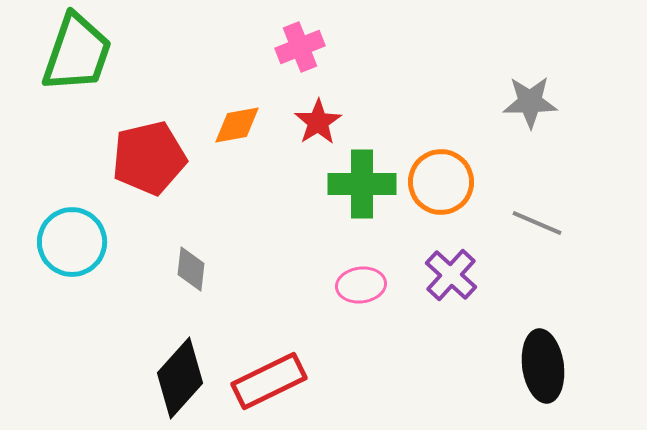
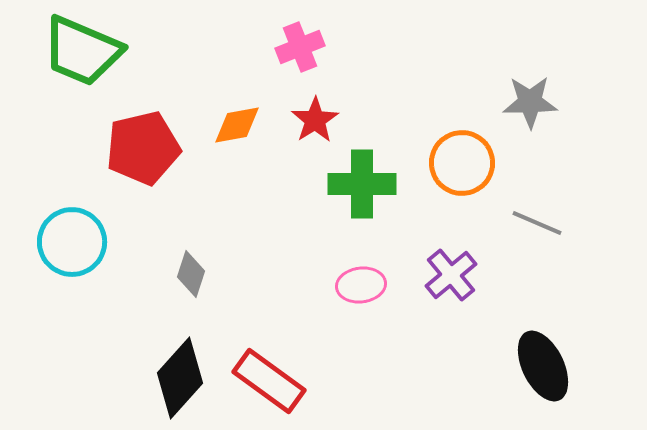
green trapezoid: moved 5 px right, 2 px up; rotated 94 degrees clockwise
red star: moved 3 px left, 2 px up
red pentagon: moved 6 px left, 10 px up
orange circle: moved 21 px right, 19 px up
gray diamond: moved 5 px down; rotated 12 degrees clockwise
purple cross: rotated 8 degrees clockwise
black ellipse: rotated 18 degrees counterclockwise
red rectangle: rotated 62 degrees clockwise
